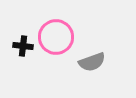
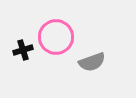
black cross: moved 4 px down; rotated 24 degrees counterclockwise
